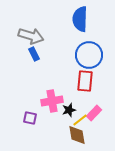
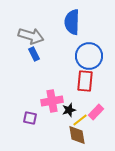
blue semicircle: moved 8 px left, 3 px down
blue circle: moved 1 px down
pink rectangle: moved 2 px right, 1 px up
